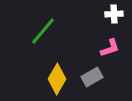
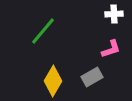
pink L-shape: moved 1 px right, 1 px down
yellow diamond: moved 4 px left, 2 px down
